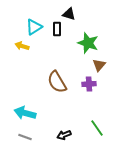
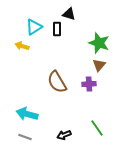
green star: moved 11 px right
cyan arrow: moved 2 px right, 1 px down
